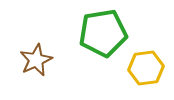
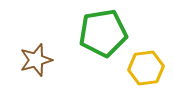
brown star: rotated 8 degrees clockwise
